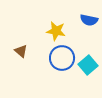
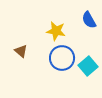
blue semicircle: rotated 48 degrees clockwise
cyan square: moved 1 px down
